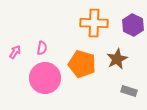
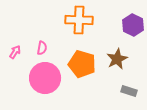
orange cross: moved 15 px left, 3 px up
